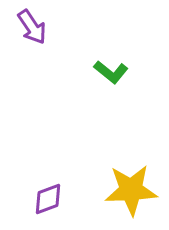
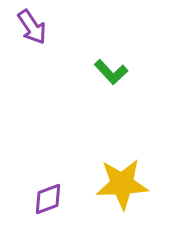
green L-shape: rotated 8 degrees clockwise
yellow star: moved 9 px left, 6 px up
